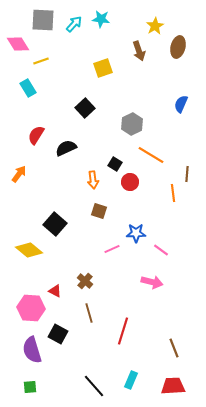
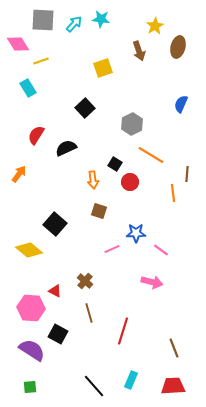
purple semicircle at (32, 350): rotated 140 degrees clockwise
